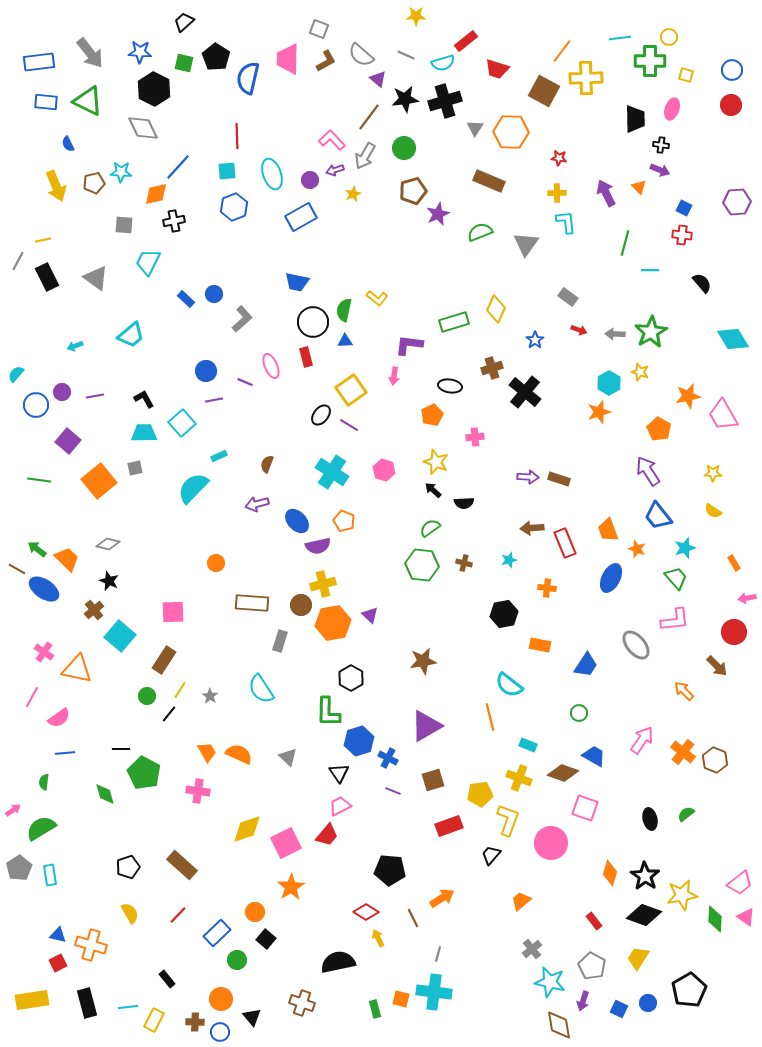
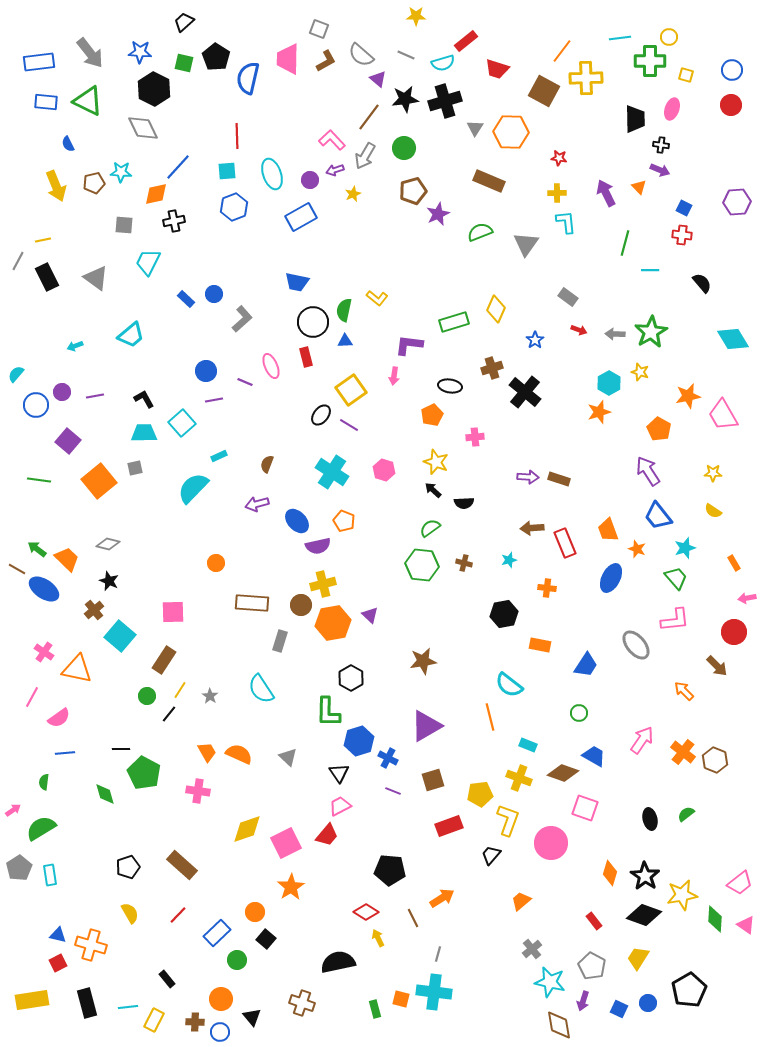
pink triangle at (746, 917): moved 8 px down
